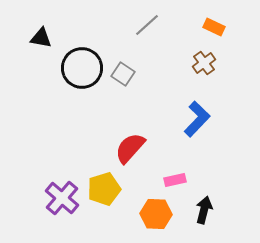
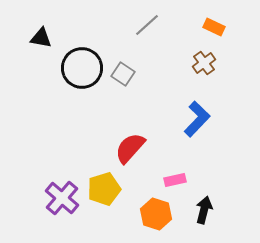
orange hexagon: rotated 16 degrees clockwise
